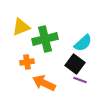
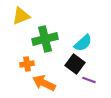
yellow triangle: moved 11 px up
orange cross: moved 2 px down
purple line: moved 9 px right
